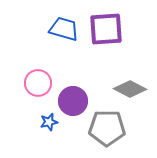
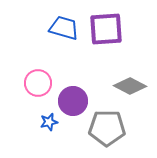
blue trapezoid: moved 1 px up
gray diamond: moved 3 px up
